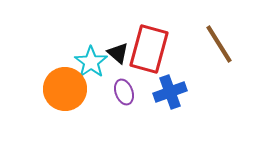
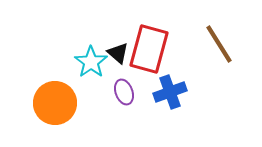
orange circle: moved 10 px left, 14 px down
